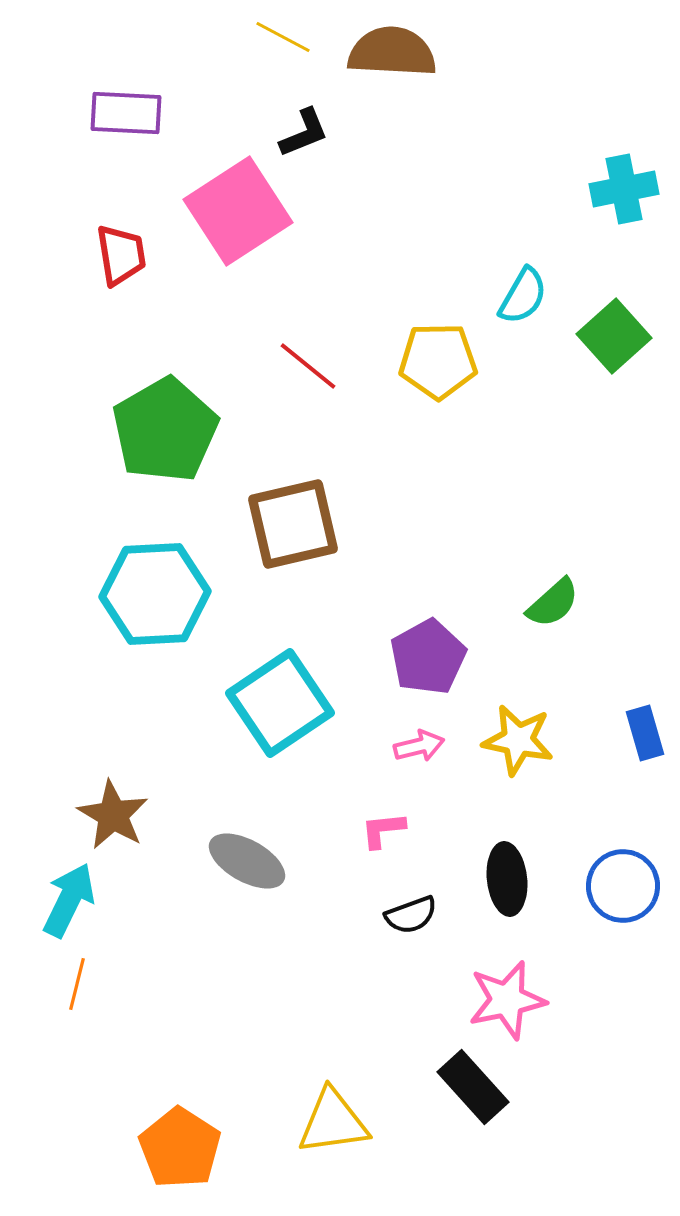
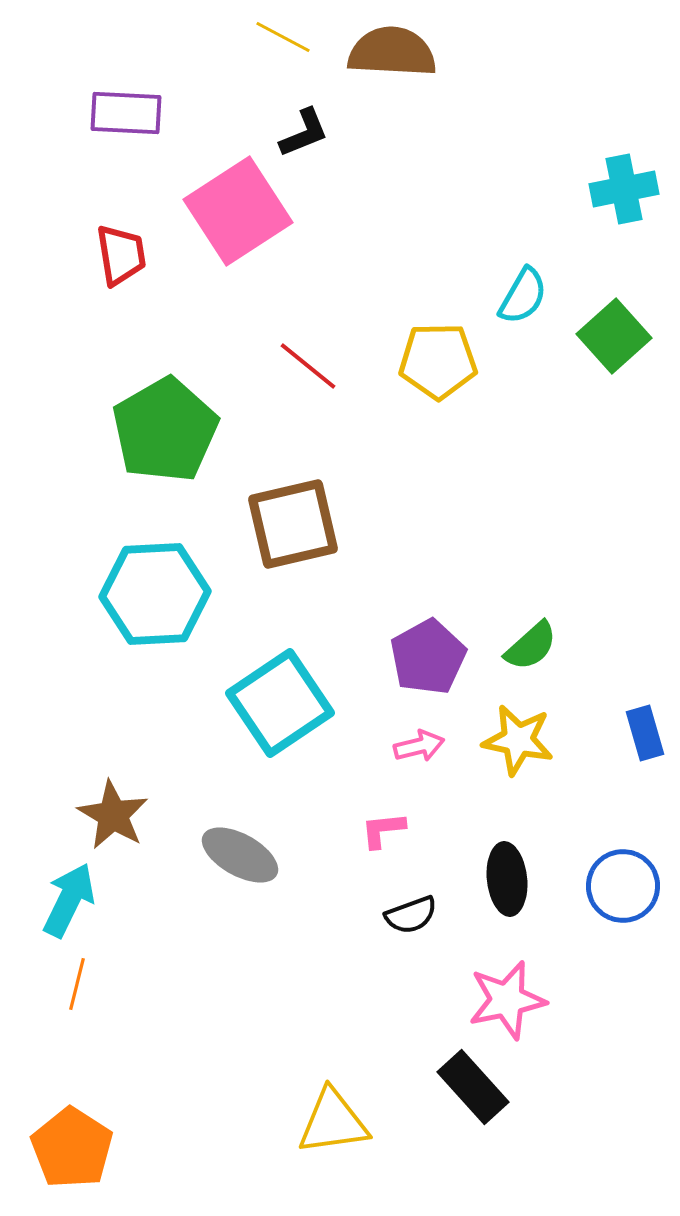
green semicircle: moved 22 px left, 43 px down
gray ellipse: moved 7 px left, 6 px up
orange pentagon: moved 108 px left
